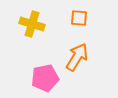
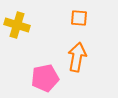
yellow cross: moved 15 px left, 1 px down
orange arrow: rotated 20 degrees counterclockwise
